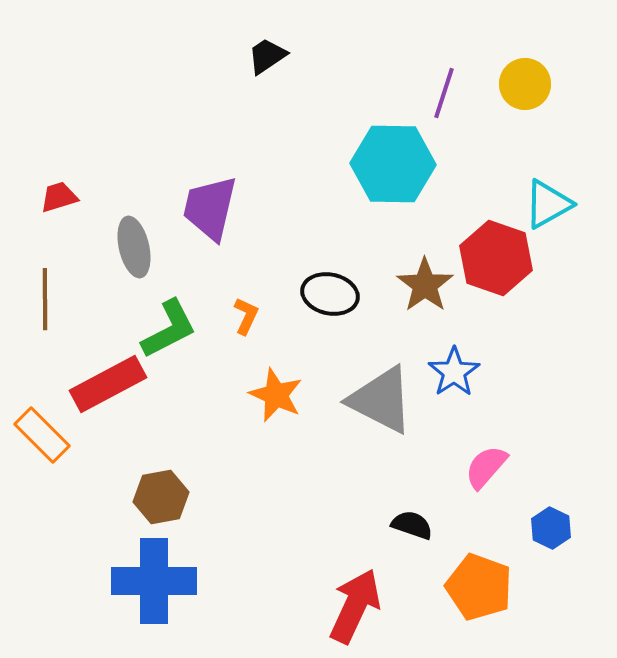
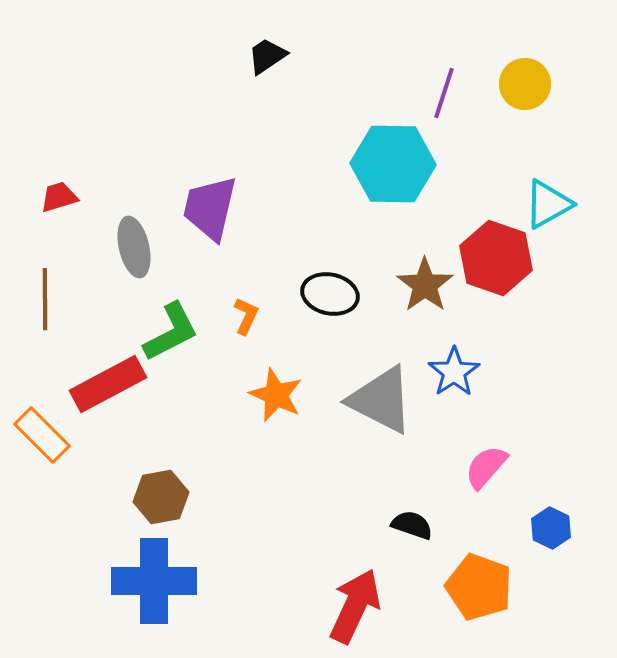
green L-shape: moved 2 px right, 3 px down
